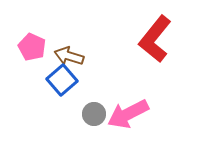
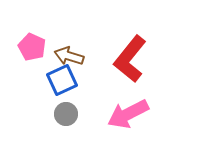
red L-shape: moved 25 px left, 20 px down
blue square: rotated 16 degrees clockwise
gray circle: moved 28 px left
